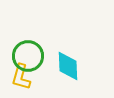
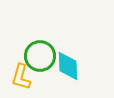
green circle: moved 12 px right
